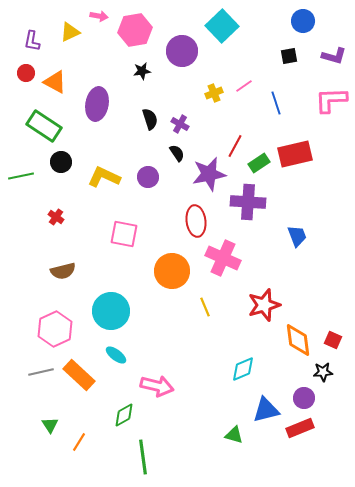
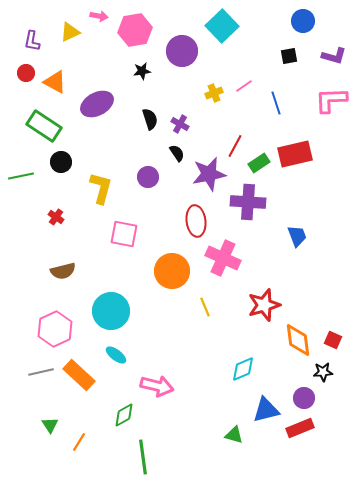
purple ellipse at (97, 104): rotated 52 degrees clockwise
yellow L-shape at (104, 177): moved 3 px left, 11 px down; rotated 80 degrees clockwise
